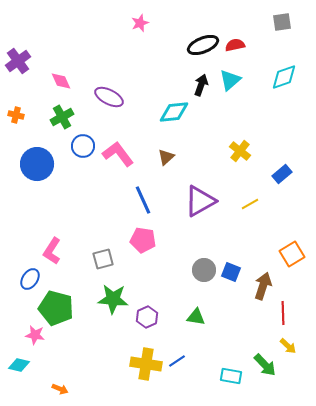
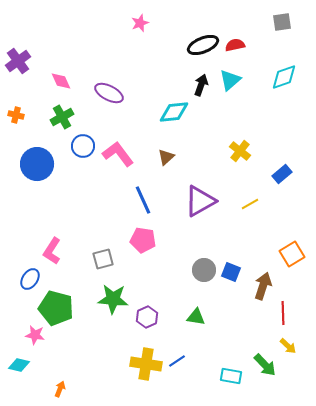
purple ellipse at (109, 97): moved 4 px up
orange arrow at (60, 389): rotated 91 degrees counterclockwise
